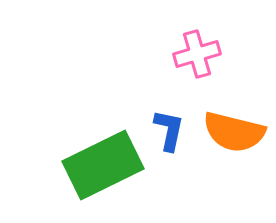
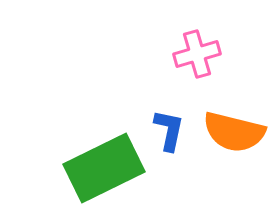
green rectangle: moved 1 px right, 3 px down
